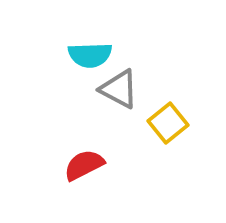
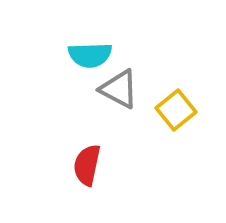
yellow square: moved 8 px right, 13 px up
red semicircle: moved 3 px right; rotated 51 degrees counterclockwise
